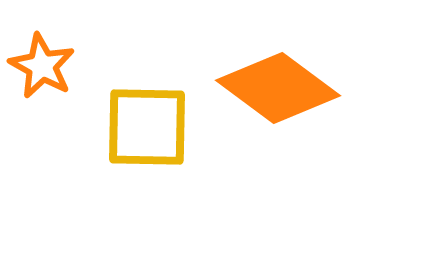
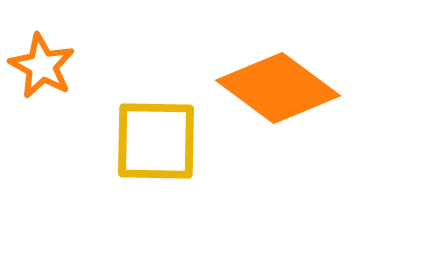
yellow square: moved 9 px right, 14 px down
